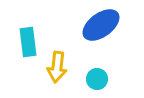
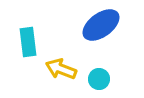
yellow arrow: moved 4 px right, 2 px down; rotated 104 degrees clockwise
cyan circle: moved 2 px right
